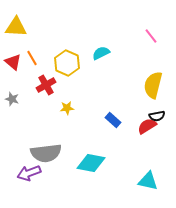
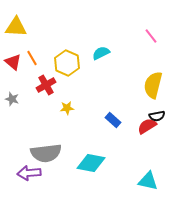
purple arrow: rotated 15 degrees clockwise
